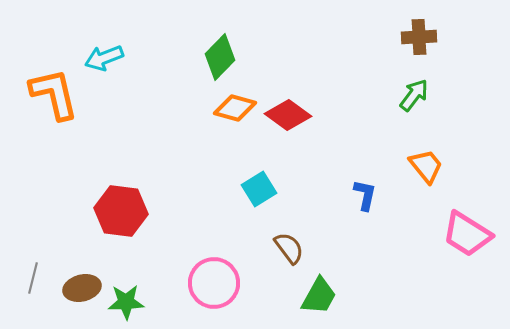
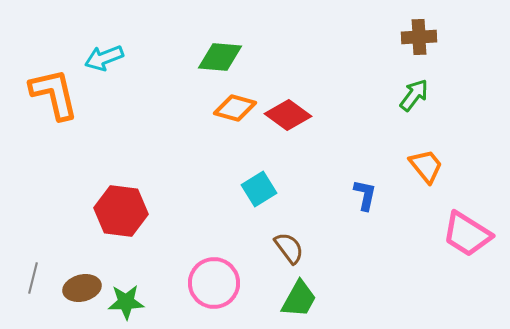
green diamond: rotated 51 degrees clockwise
green trapezoid: moved 20 px left, 3 px down
